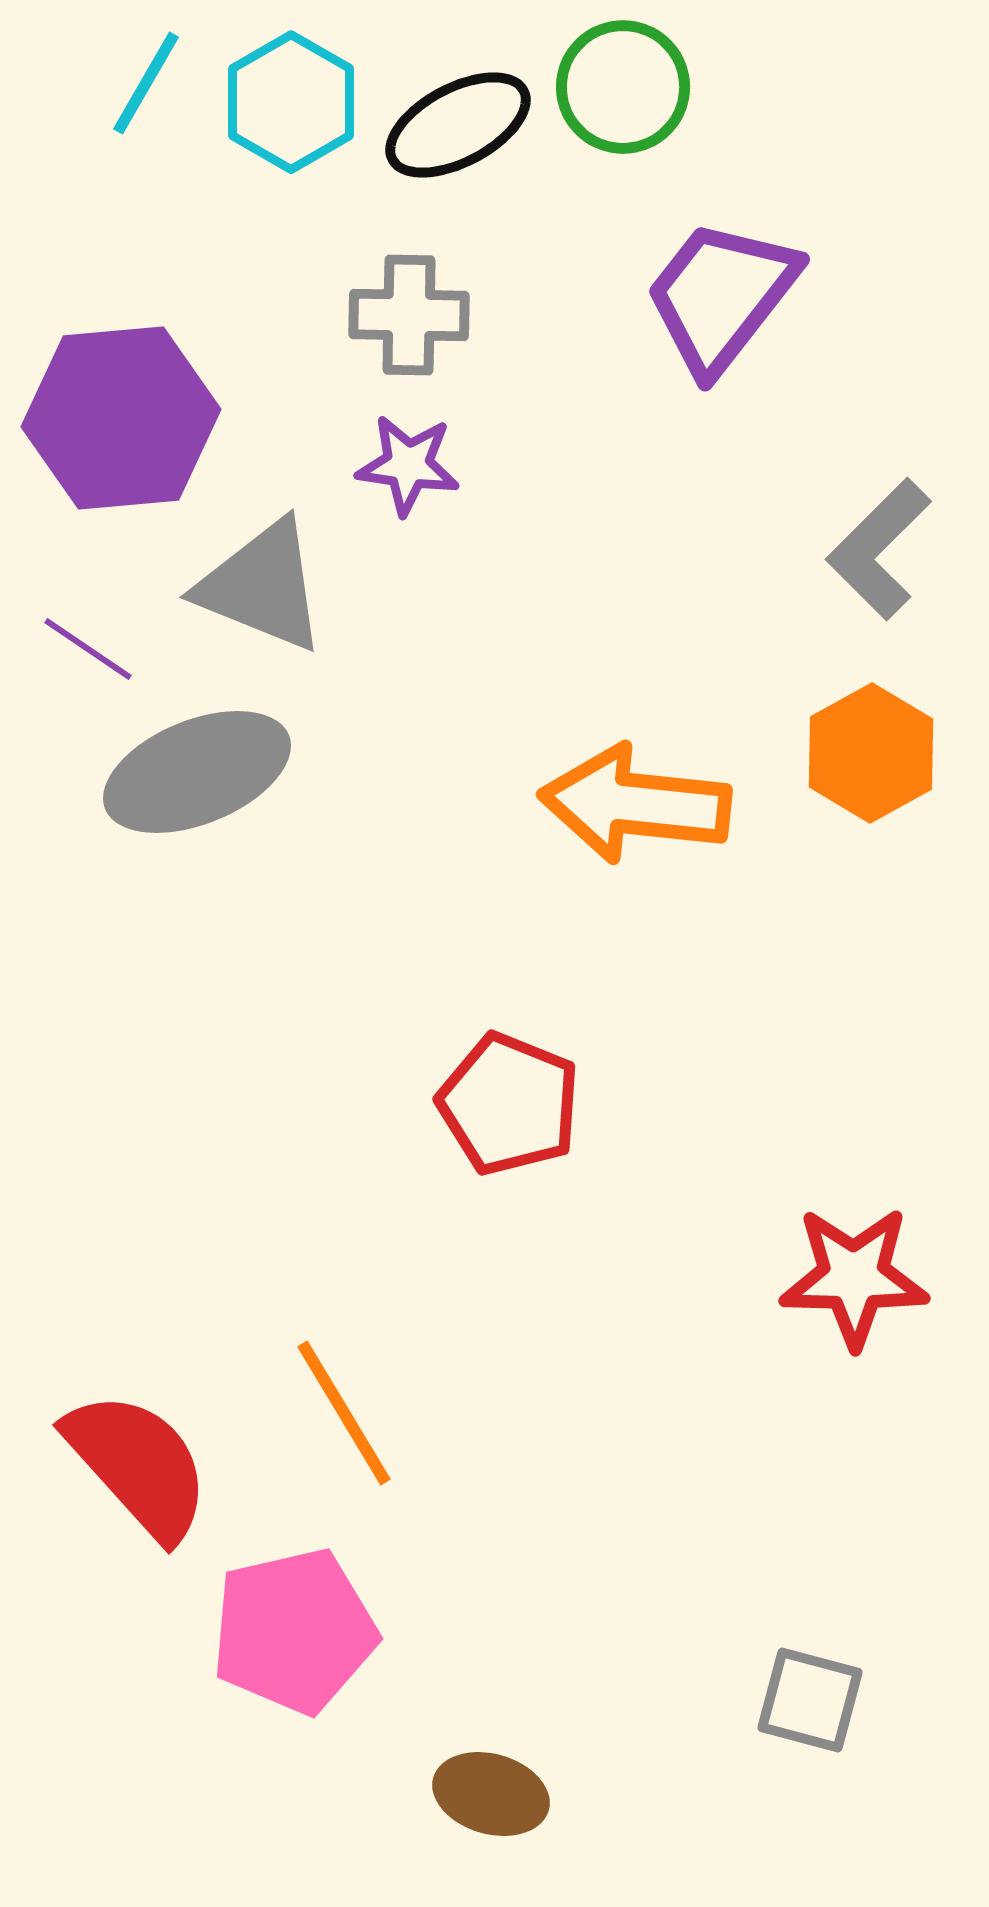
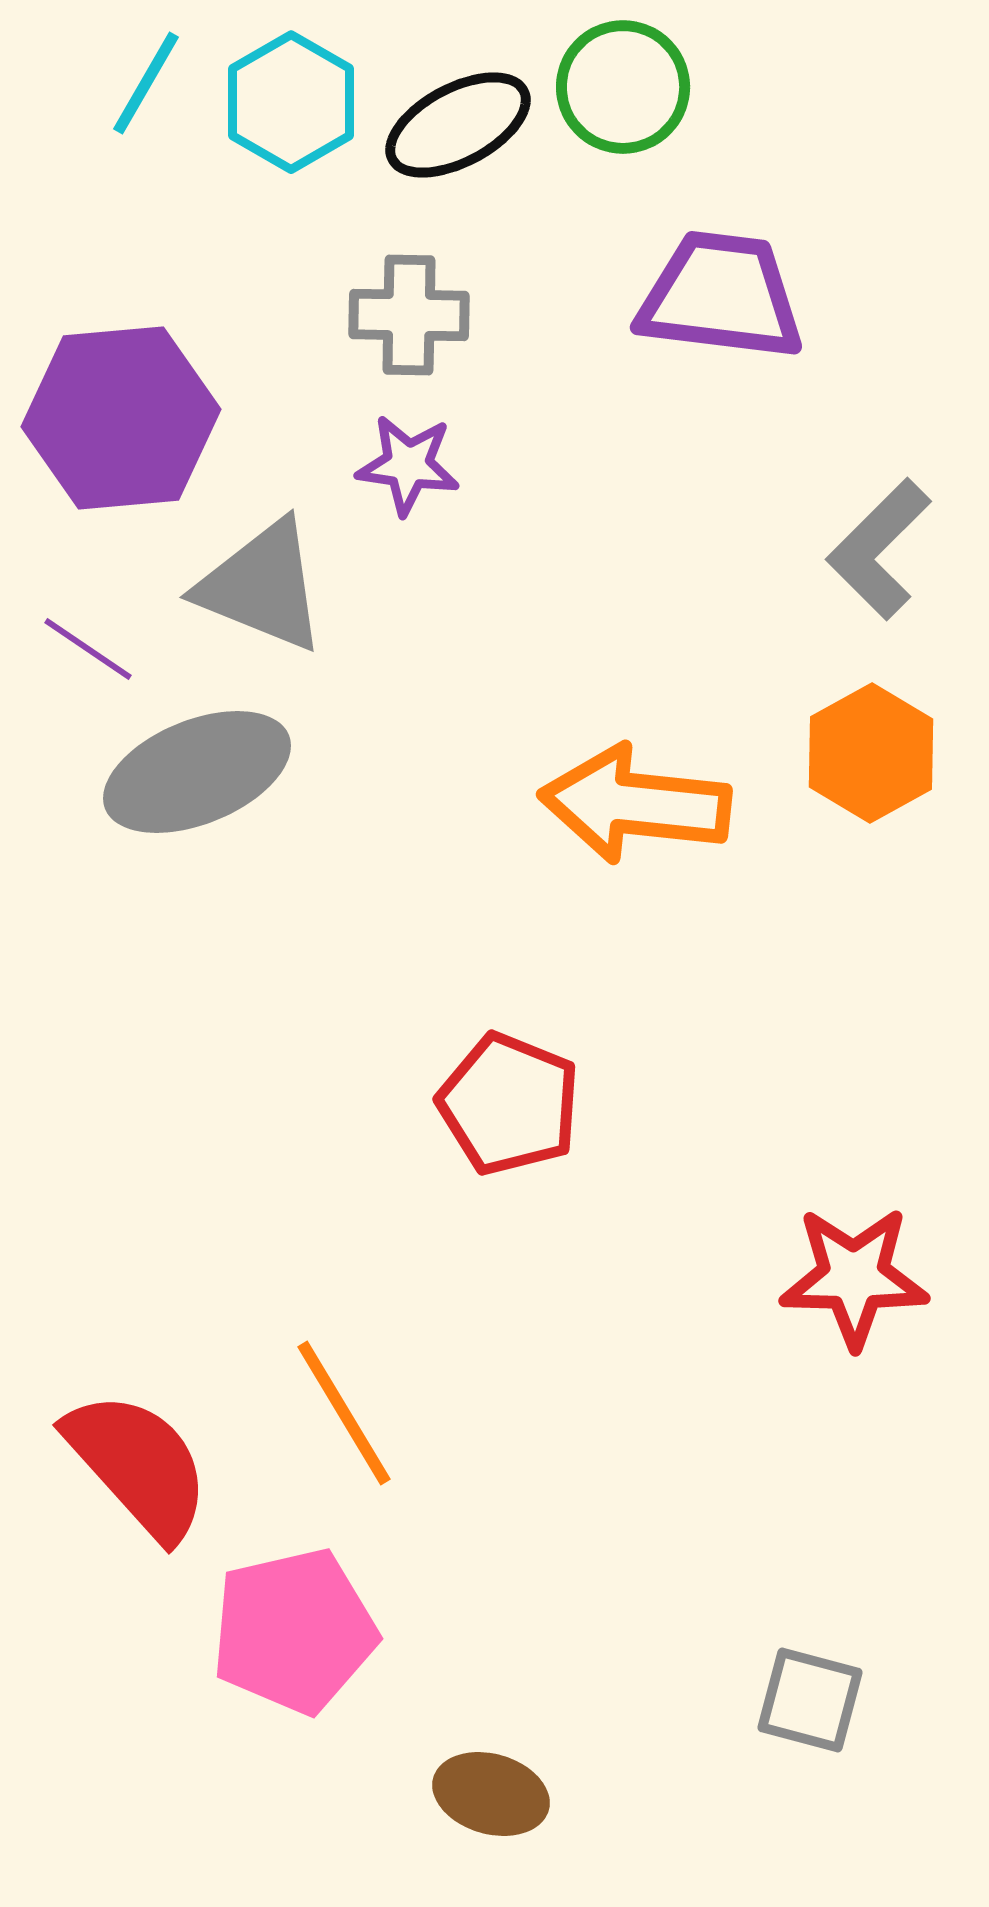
purple trapezoid: rotated 59 degrees clockwise
